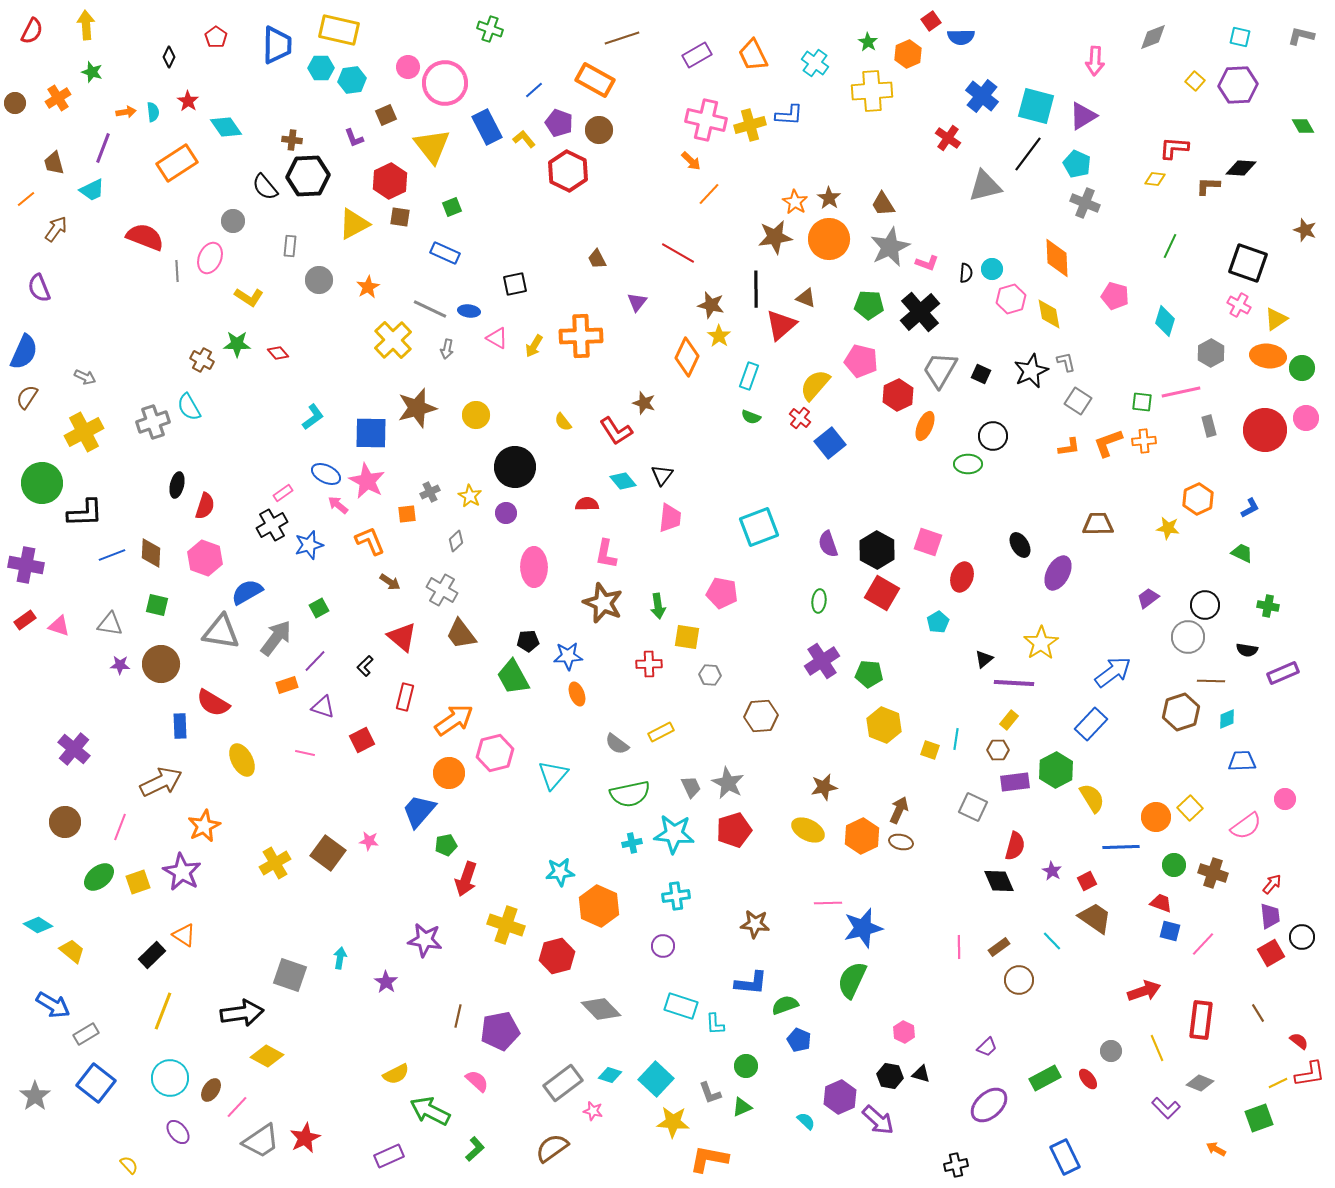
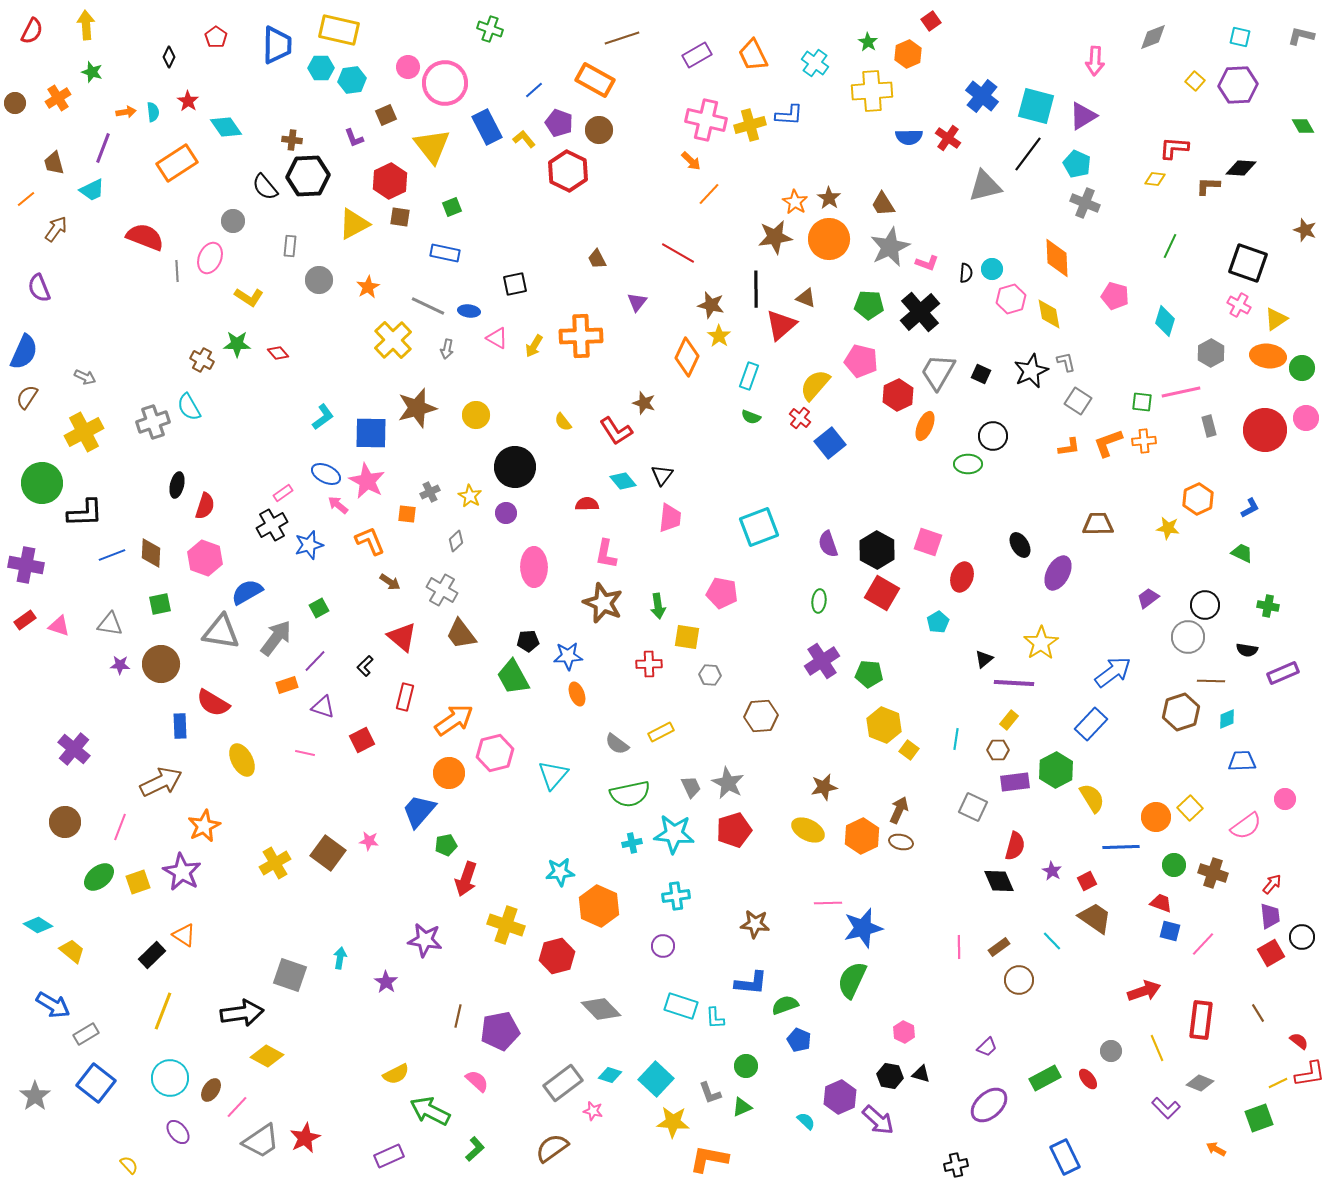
blue semicircle at (961, 37): moved 52 px left, 100 px down
blue rectangle at (445, 253): rotated 12 degrees counterclockwise
gray line at (430, 309): moved 2 px left, 3 px up
gray trapezoid at (940, 370): moved 2 px left, 2 px down
cyan L-shape at (313, 417): moved 10 px right
orange square at (407, 514): rotated 12 degrees clockwise
green square at (157, 605): moved 3 px right, 1 px up; rotated 25 degrees counterclockwise
yellow square at (930, 750): moved 21 px left; rotated 18 degrees clockwise
cyan L-shape at (715, 1024): moved 6 px up
